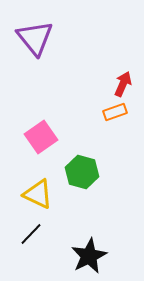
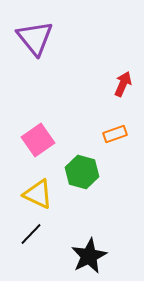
orange rectangle: moved 22 px down
pink square: moved 3 px left, 3 px down
